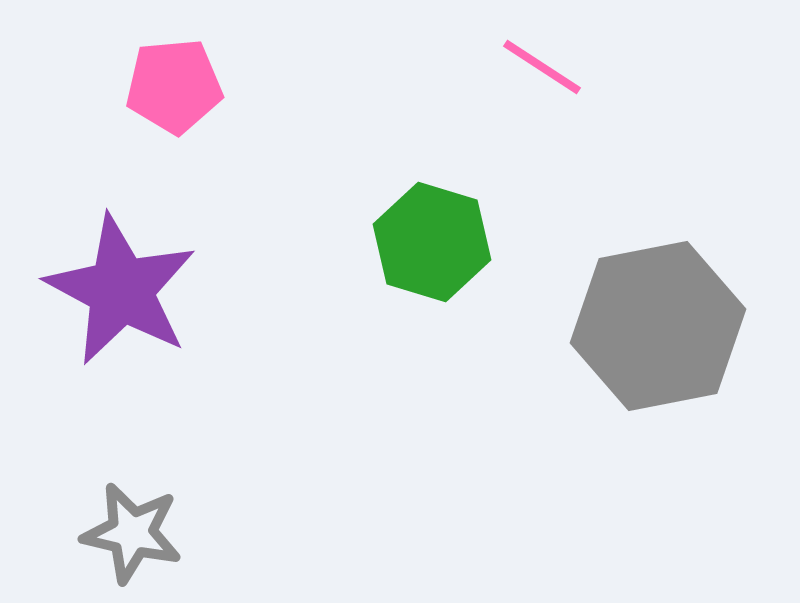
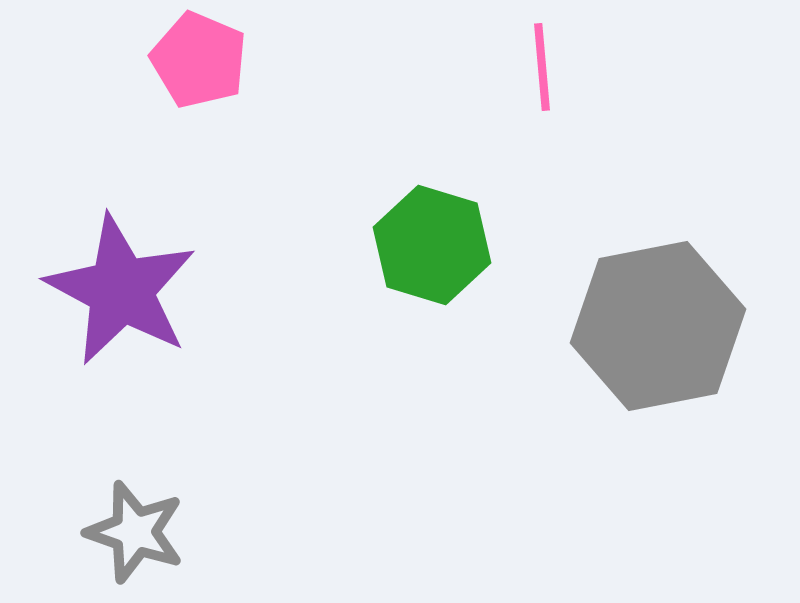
pink line: rotated 52 degrees clockwise
pink pentagon: moved 25 px right, 26 px up; rotated 28 degrees clockwise
green hexagon: moved 3 px down
gray star: moved 3 px right, 1 px up; rotated 6 degrees clockwise
